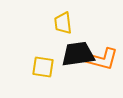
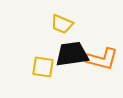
yellow trapezoid: moved 1 px left, 1 px down; rotated 60 degrees counterclockwise
black trapezoid: moved 6 px left
